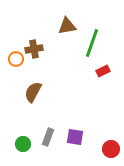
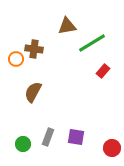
green line: rotated 40 degrees clockwise
brown cross: rotated 18 degrees clockwise
red rectangle: rotated 24 degrees counterclockwise
purple square: moved 1 px right
red circle: moved 1 px right, 1 px up
